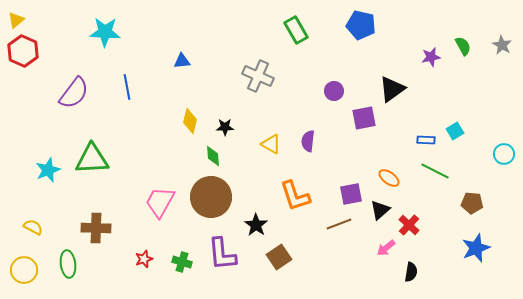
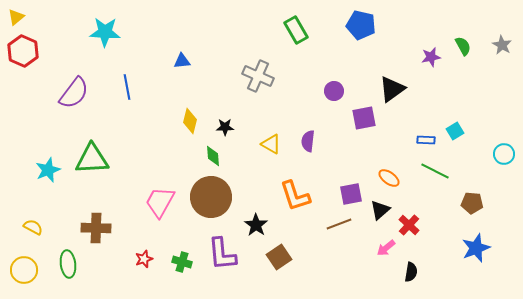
yellow triangle at (16, 20): moved 3 px up
